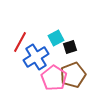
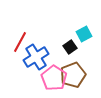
cyan square: moved 28 px right, 4 px up
black square: rotated 16 degrees counterclockwise
